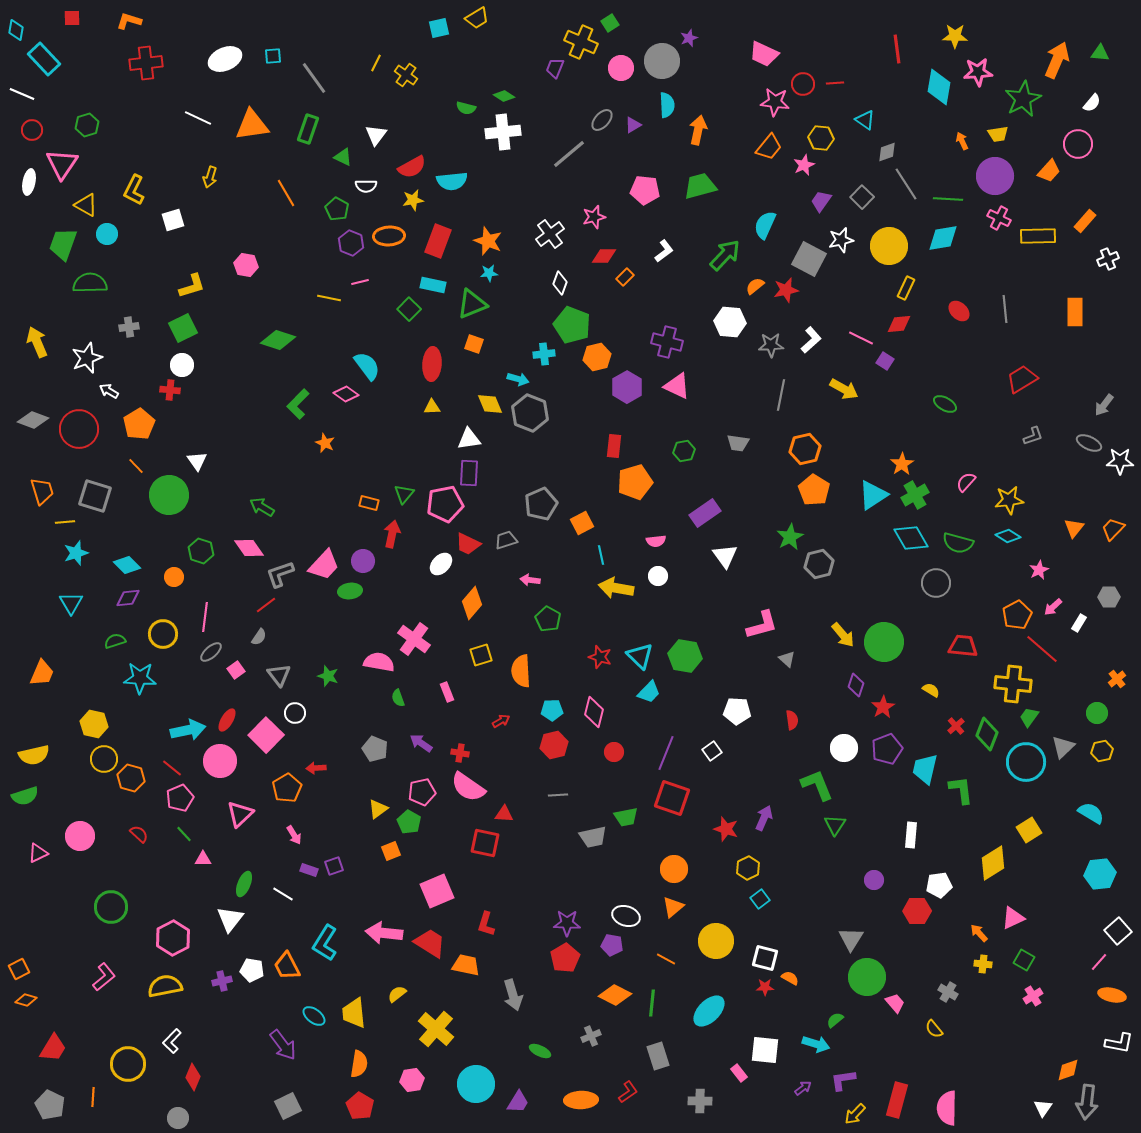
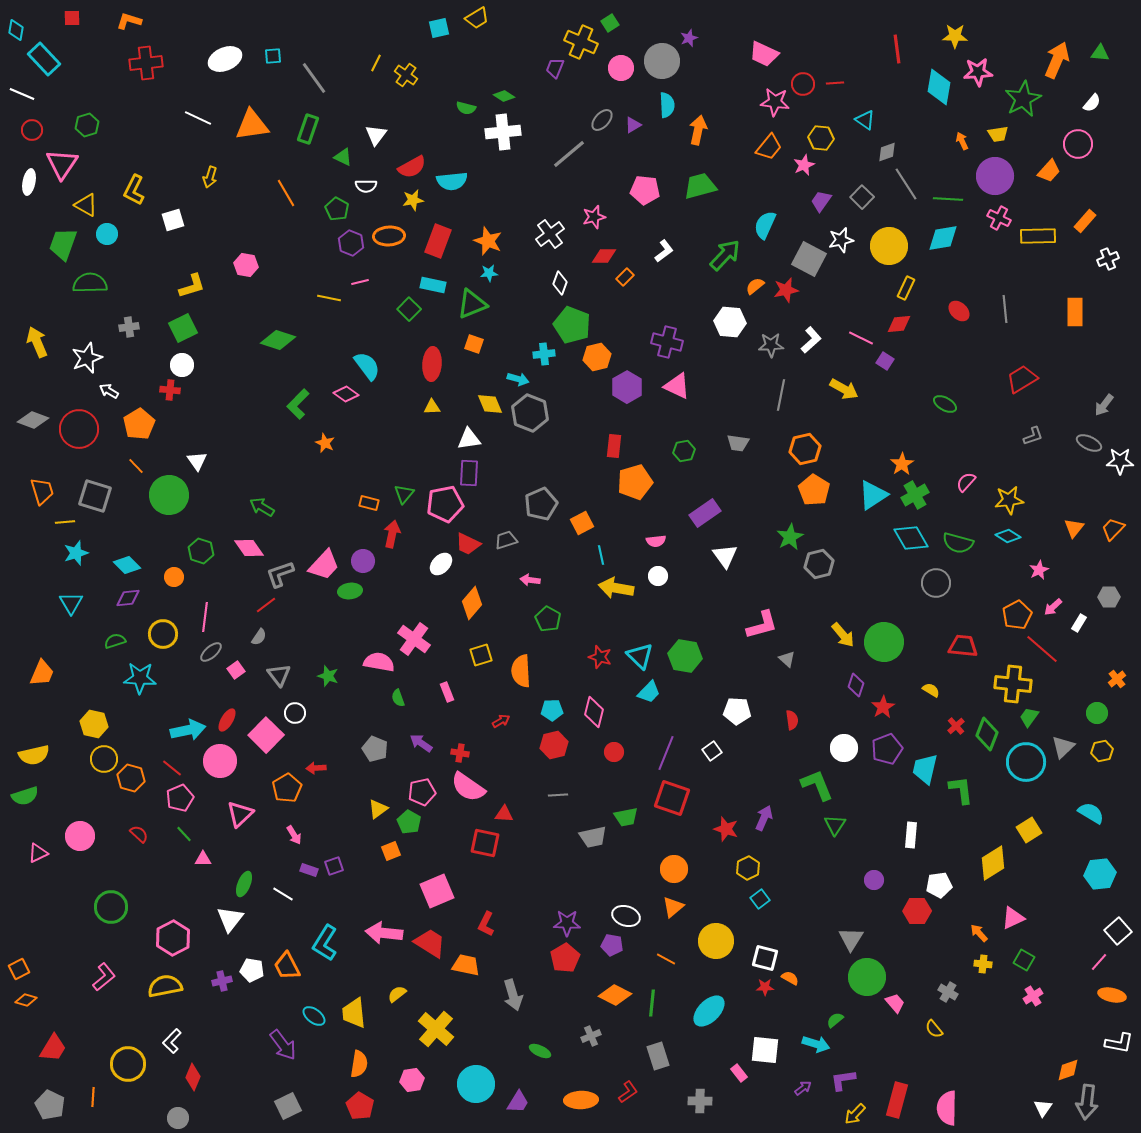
red L-shape at (486, 924): rotated 10 degrees clockwise
